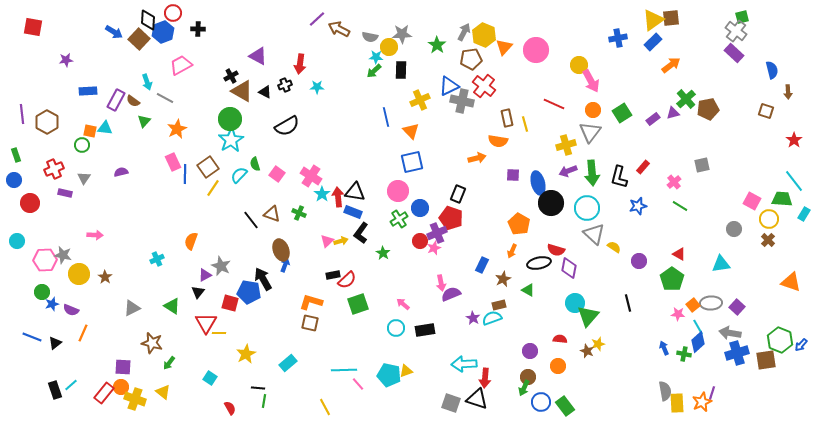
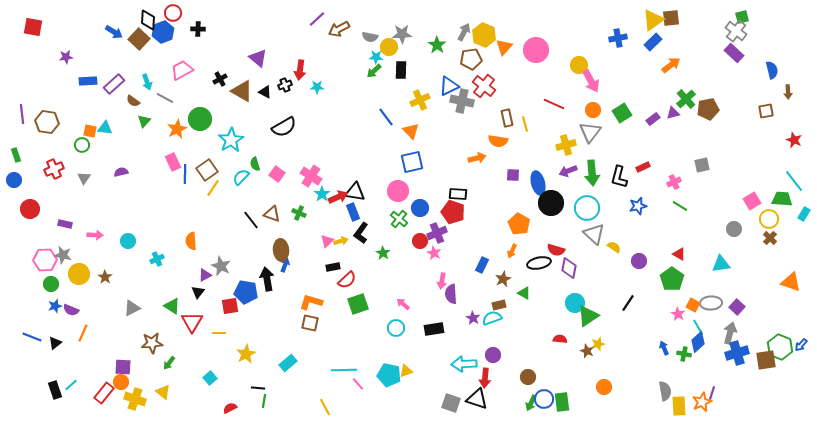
brown arrow at (339, 29): rotated 55 degrees counterclockwise
purple triangle at (258, 56): moved 2 px down; rotated 12 degrees clockwise
purple star at (66, 60): moved 3 px up
red arrow at (300, 64): moved 6 px down
pink trapezoid at (181, 65): moved 1 px right, 5 px down
black cross at (231, 76): moved 11 px left, 3 px down
blue rectangle at (88, 91): moved 10 px up
purple rectangle at (116, 100): moved 2 px left, 16 px up; rotated 20 degrees clockwise
brown square at (766, 111): rotated 28 degrees counterclockwise
blue line at (386, 117): rotated 24 degrees counterclockwise
green circle at (230, 119): moved 30 px left
brown hexagon at (47, 122): rotated 20 degrees counterclockwise
black semicircle at (287, 126): moved 3 px left, 1 px down
red star at (794, 140): rotated 14 degrees counterclockwise
brown square at (208, 167): moved 1 px left, 3 px down
red rectangle at (643, 167): rotated 24 degrees clockwise
cyan semicircle at (239, 175): moved 2 px right, 2 px down
pink cross at (674, 182): rotated 16 degrees clockwise
purple rectangle at (65, 193): moved 31 px down
black rectangle at (458, 194): rotated 72 degrees clockwise
red arrow at (338, 197): rotated 72 degrees clockwise
pink square at (752, 201): rotated 30 degrees clockwise
red circle at (30, 203): moved 6 px down
blue rectangle at (353, 212): rotated 48 degrees clockwise
red pentagon at (451, 218): moved 2 px right, 6 px up
green cross at (399, 219): rotated 18 degrees counterclockwise
brown cross at (768, 240): moved 2 px right, 2 px up
cyan circle at (17, 241): moved 111 px right
orange semicircle at (191, 241): rotated 24 degrees counterclockwise
pink star at (434, 248): moved 5 px down; rotated 24 degrees counterclockwise
brown ellipse at (281, 250): rotated 15 degrees clockwise
black rectangle at (333, 275): moved 8 px up
black arrow at (263, 279): moved 4 px right; rotated 20 degrees clockwise
pink arrow at (441, 283): moved 1 px right, 2 px up; rotated 21 degrees clockwise
green triangle at (528, 290): moved 4 px left, 3 px down
green circle at (42, 292): moved 9 px right, 8 px up
blue pentagon at (249, 292): moved 3 px left
purple semicircle at (451, 294): rotated 72 degrees counterclockwise
red square at (230, 303): moved 3 px down; rotated 24 degrees counterclockwise
black line at (628, 303): rotated 48 degrees clockwise
blue star at (52, 304): moved 3 px right, 2 px down
orange square at (693, 305): rotated 24 degrees counterclockwise
pink star at (678, 314): rotated 24 degrees clockwise
green triangle at (588, 316): rotated 15 degrees clockwise
red triangle at (206, 323): moved 14 px left, 1 px up
black rectangle at (425, 330): moved 9 px right, 1 px up
gray arrow at (730, 333): rotated 95 degrees clockwise
green hexagon at (780, 340): moved 7 px down
brown star at (152, 343): rotated 20 degrees counterclockwise
purple circle at (530, 351): moved 37 px left, 4 px down
orange circle at (558, 366): moved 46 px right, 21 px down
cyan square at (210, 378): rotated 16 degrees clockwise
orange circle at (121, 387): moved 5 px up
green arrow at (524, 388): moved 7 px right, 15 px down
blue circle at (541, 402): moved 3 px right, 3 px up
yellow rectangle at (677, 403): moved 2 px right, 3 px down
green rectangle at (565, 406): moved 3 px left, 4 px up; rotated 30 degrees clockwise
red semicircle at (230, 408): rotated 88 degrees counterclockwise
